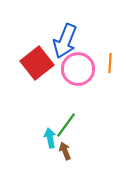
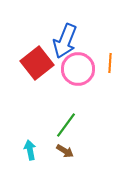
cyan arrow: moved 20 px left, 12 px down
brown arrow: rotated 144 degrees clockwise
